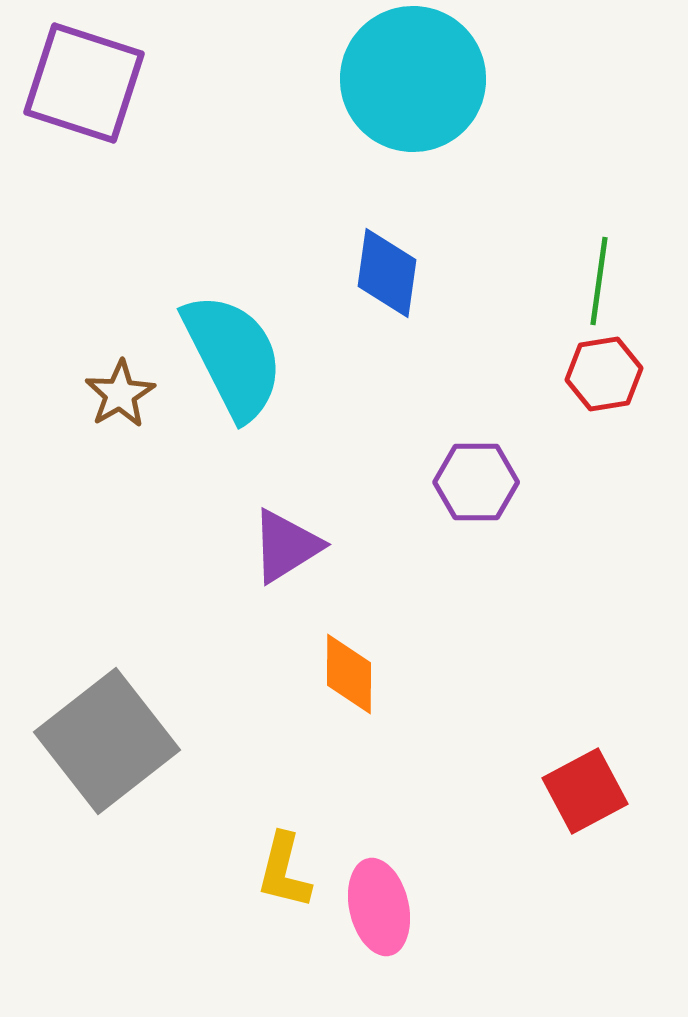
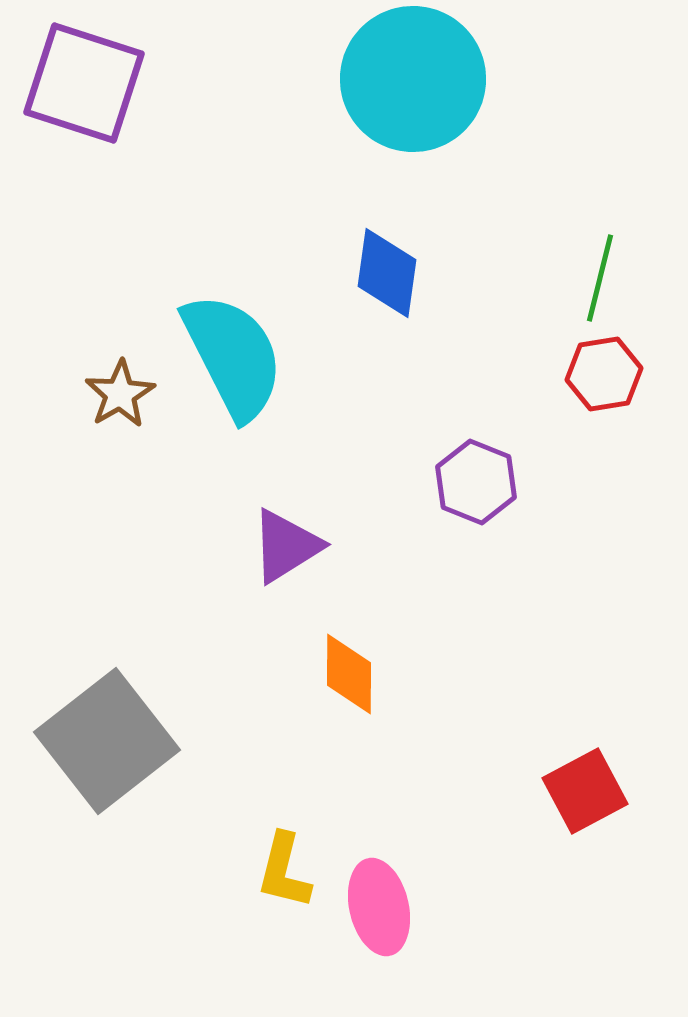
green line: moved 1 px right, 3 px up; rotated 6 degrees clockwise
purple hexagon: rotated 22 degrees clockwise
